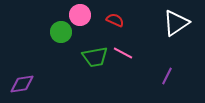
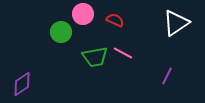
pink circle: moved 3 px right, 1 px up
purple diamond: rotated 25 degrees counterclockwise
